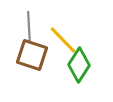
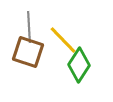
brown square: moved 4 px left, 3 px up
